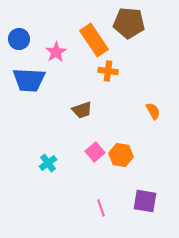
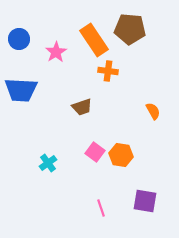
brown pentagon: moved 1 px right, 6 px down
blue trapezoid: moved 8 px left, 10 px down
brown trapezoid: moved 3 px up
pink square: rotated 12 degrees counterclockwise
